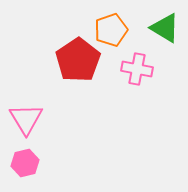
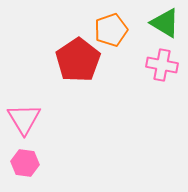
green triangle: moved 5 px up
pink cross: moved 25 px right, 4 px up
pink triangle: moved 2 px left
pink hexagon: rotated 20 degrees clockwise
